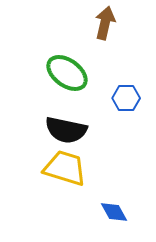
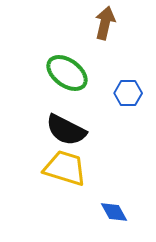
blue hexagon: moved 2 px right, 5 px up
black semicircle: rotated 15 degrees clockwise
